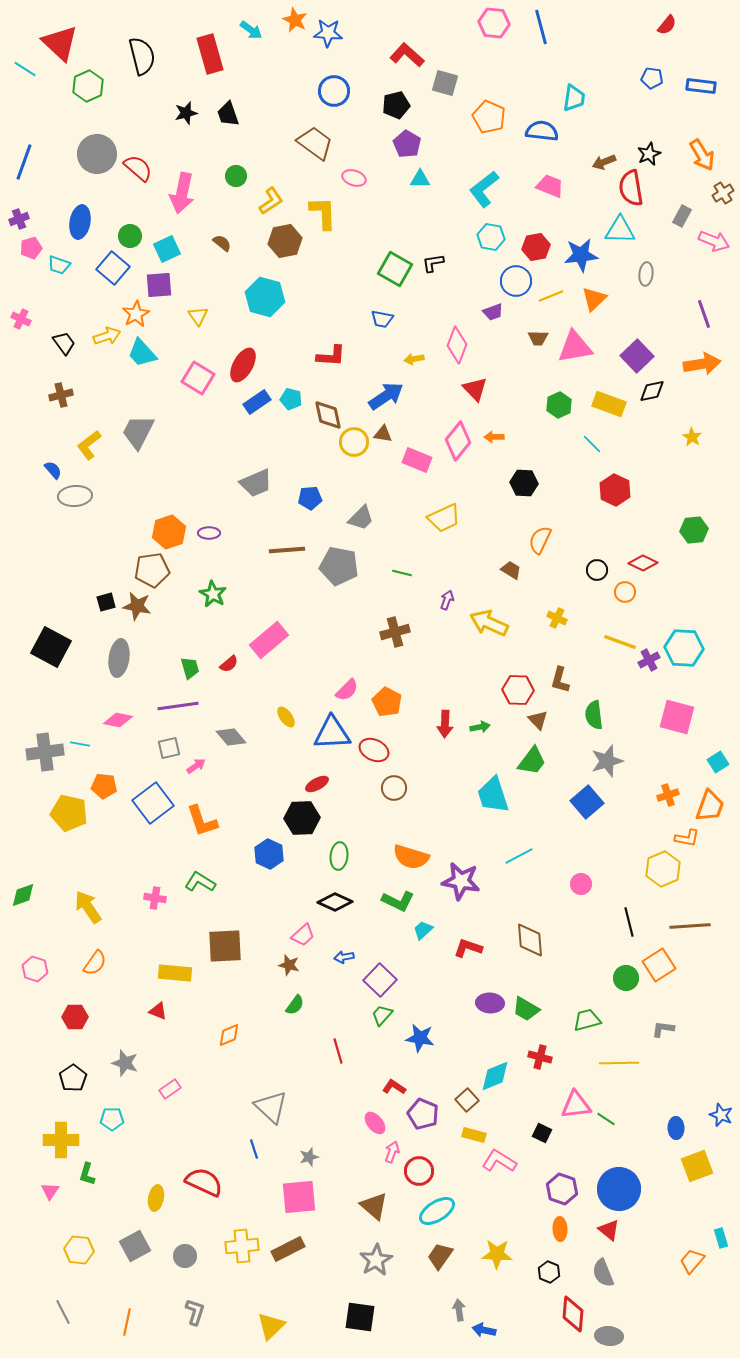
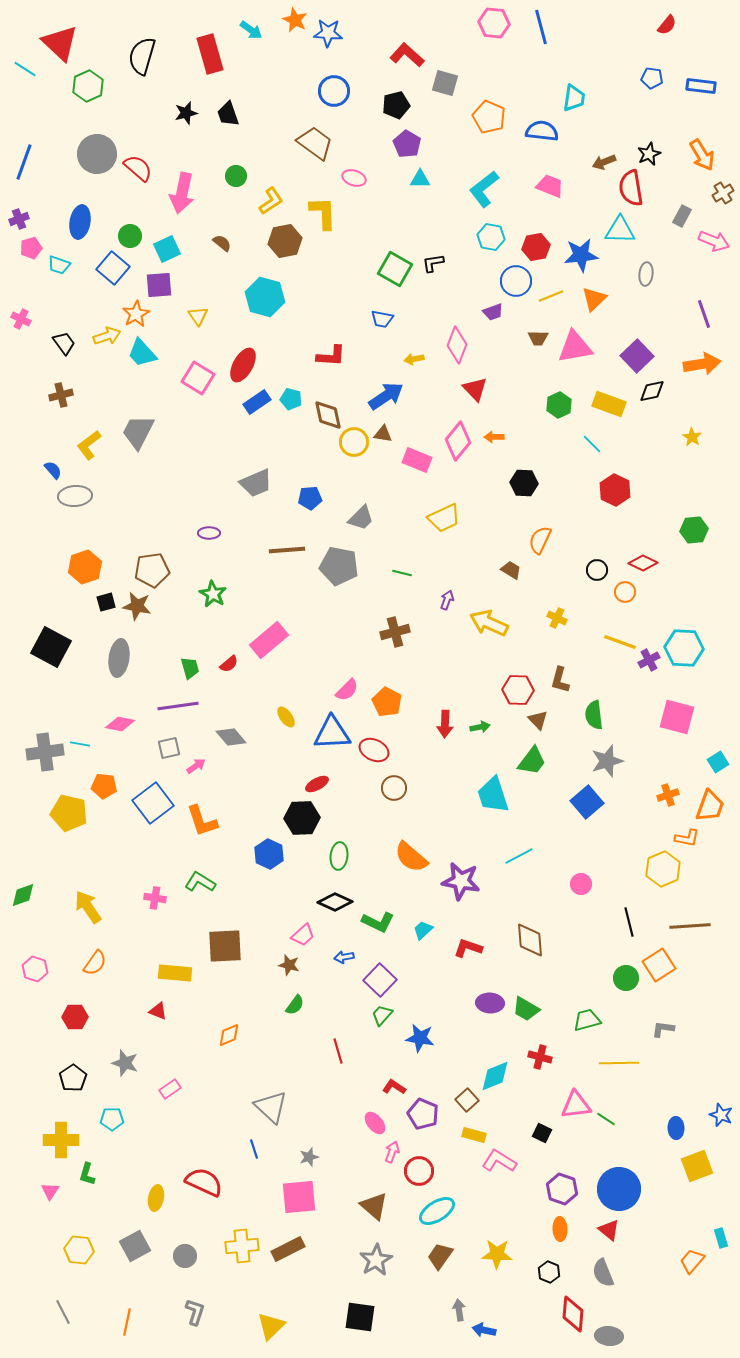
black semicircle at (142, 56): rotated 150 degrees counterclockwise
orange hexagon at (169, 532): moved 84 px left, 35 px down
pink diamond at (118, 720): moved 2 px right, 4 px down
orange semicircle at (411, 857): rotated 24 degrees clockwise
green L-shape at (398, 901): moved 20 px left, 21 px down
